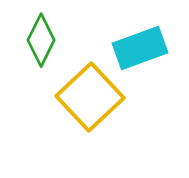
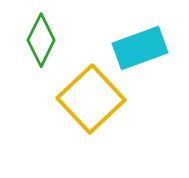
yellow square: moved 1 px right, 2 px down
